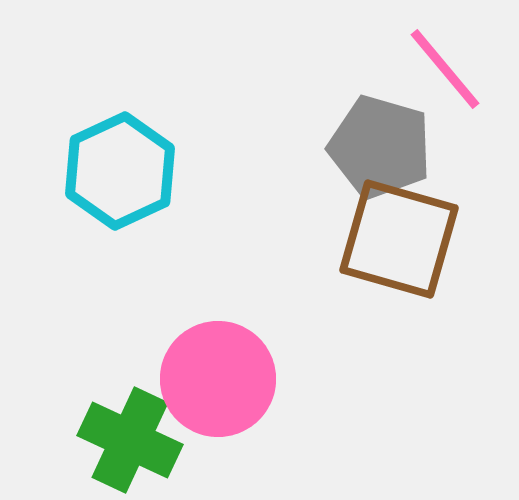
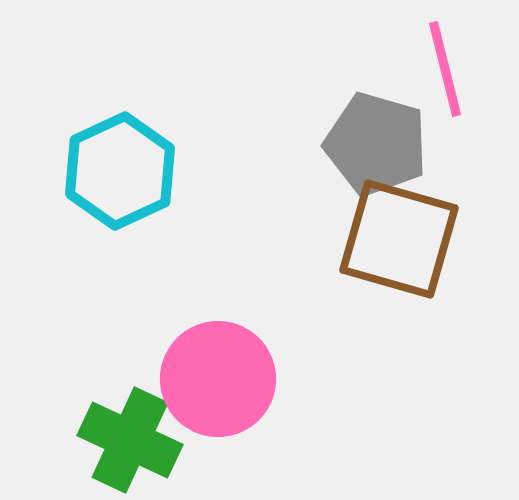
pink line: rotated 26 degrees clockwise
gray pentagon: moved 4 px left, 3 px up
